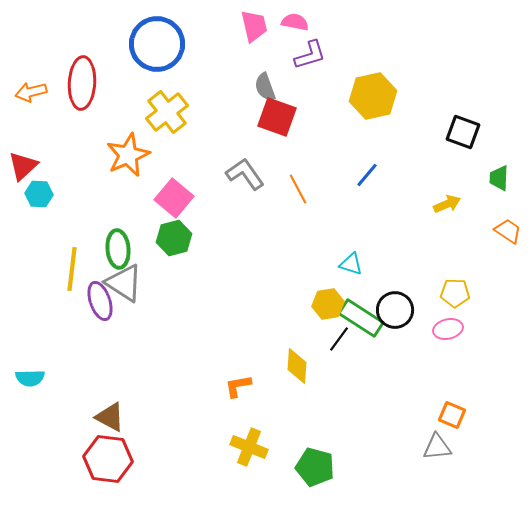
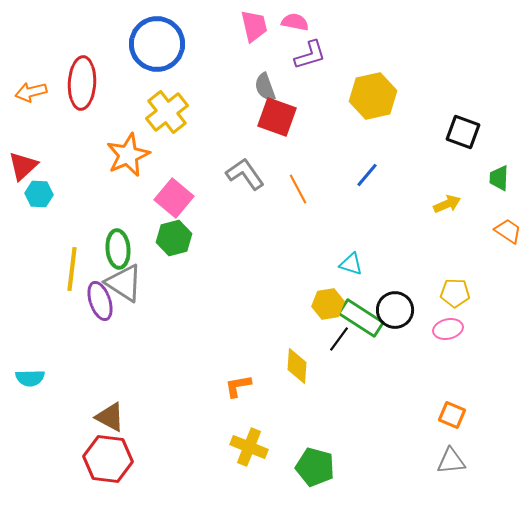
gray triangle at (437, 447): moved 14 px right, 14 px down
